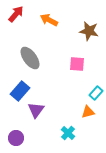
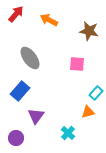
purple triangle: moved 6 px down
